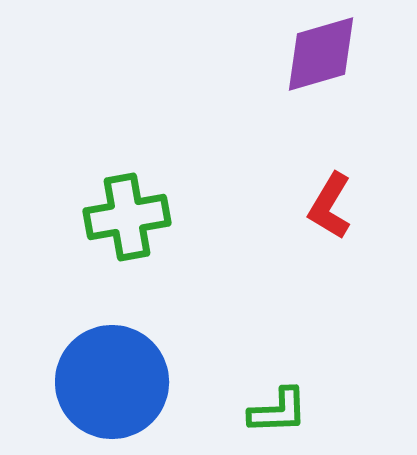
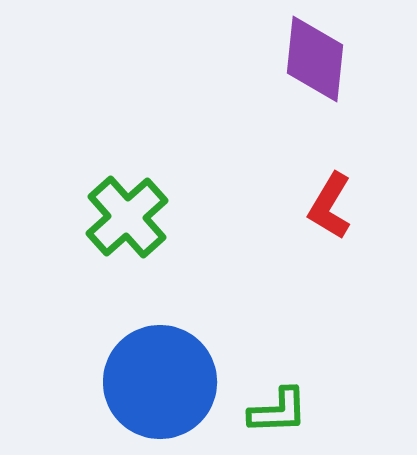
purple diamond: moved 6 px left, 5 px down; rotated 68 degrees counterclockwise
green cross: rotated 32 degrees counterclockwise
blue circle: moved 48 px right
